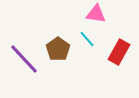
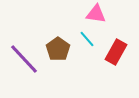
red rectangle: moved 3 px left
